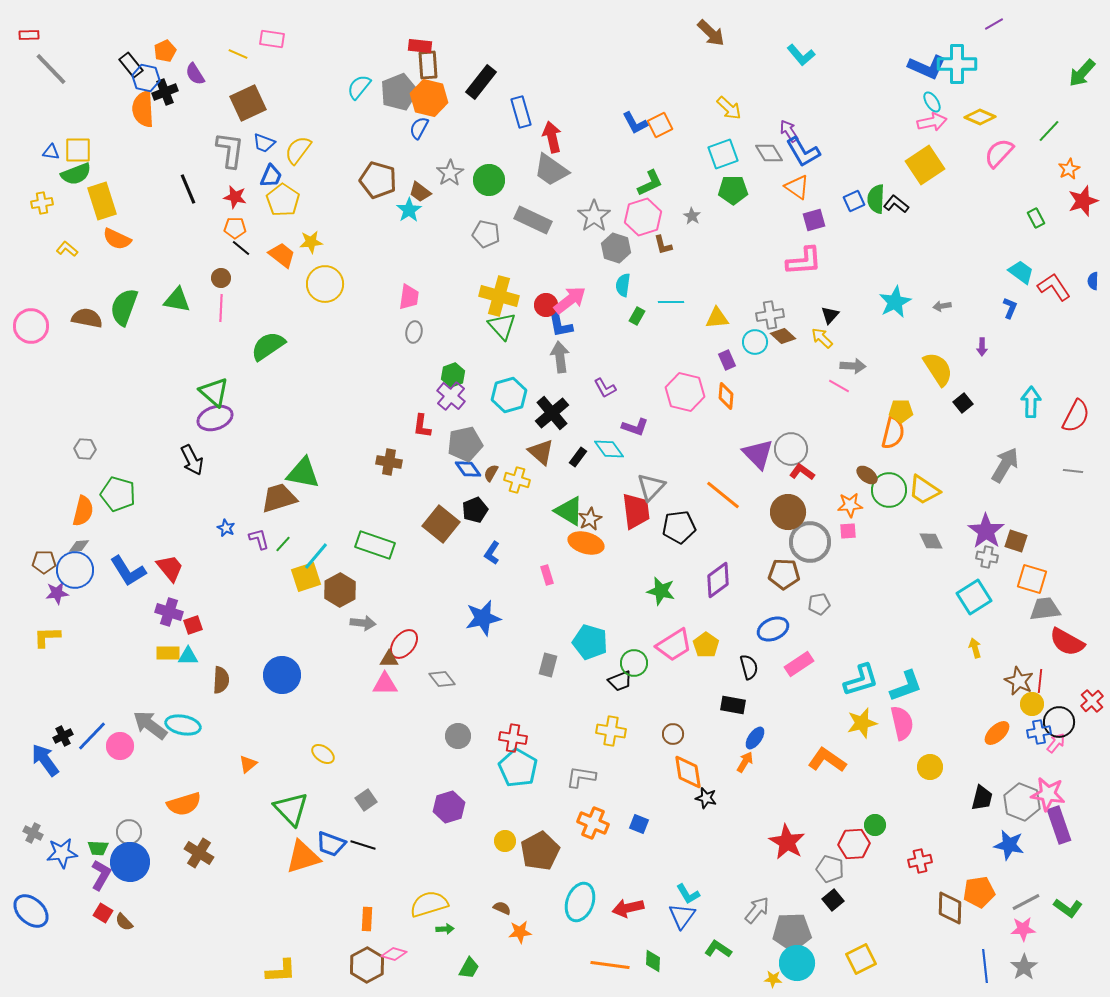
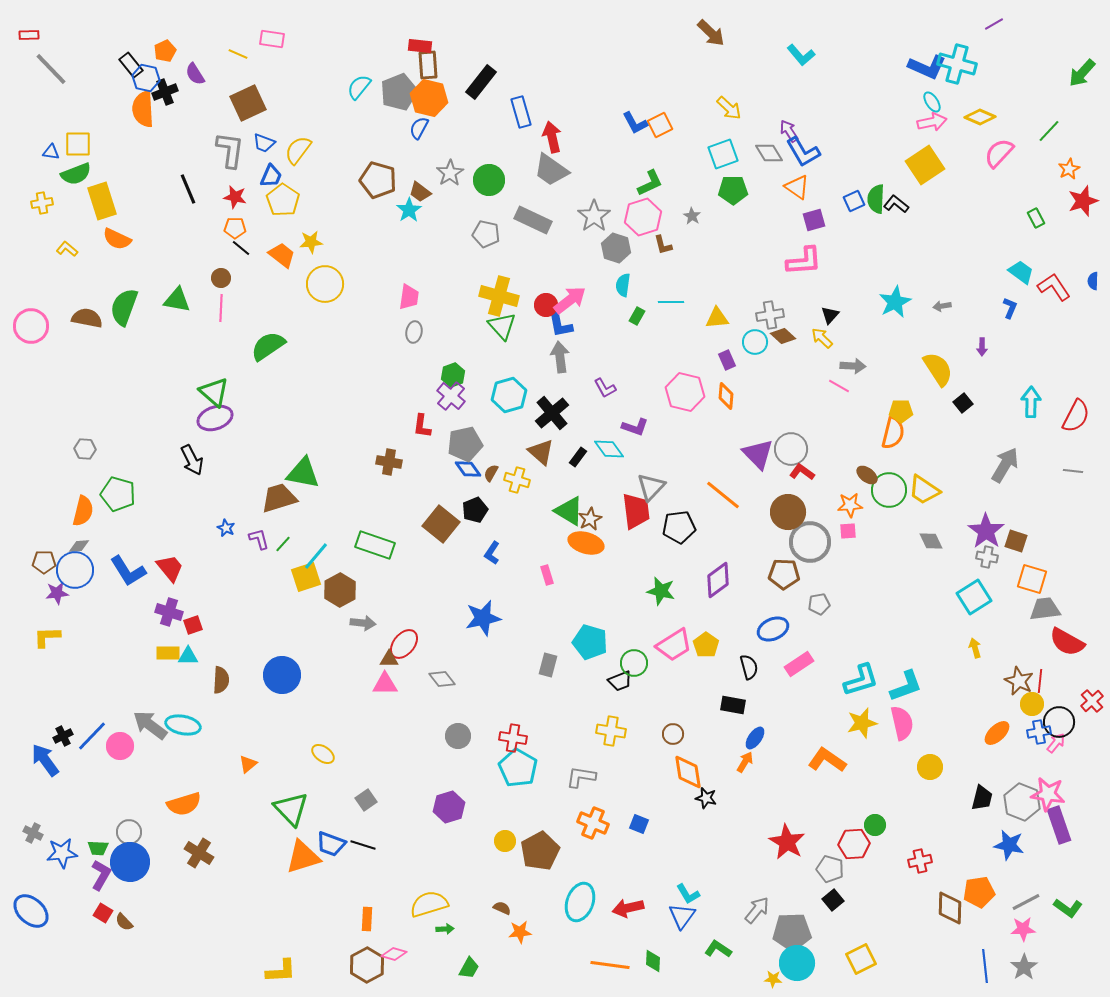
cyan cross at (957, 64): rotated 15 degrees clockwise
yellow square at (78, 150): moved 6 px up
